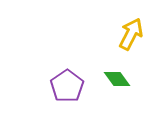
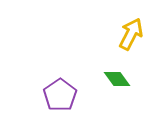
purple pentagon: moved 7 px left, 9 px down
